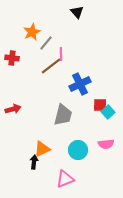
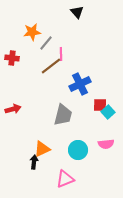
orange star: rotated 18 degrees clockwise
